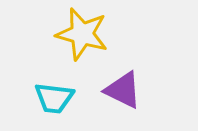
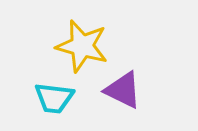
yellow star: moved 12 px down
